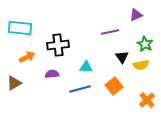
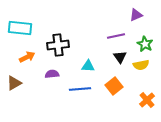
purple line: moved 6 px right, 4 px down
black triangle: moved 2 px left
cyan triangle: moved 2 px right, 1 px up
blue line: rotated 10 degrees clockwise
